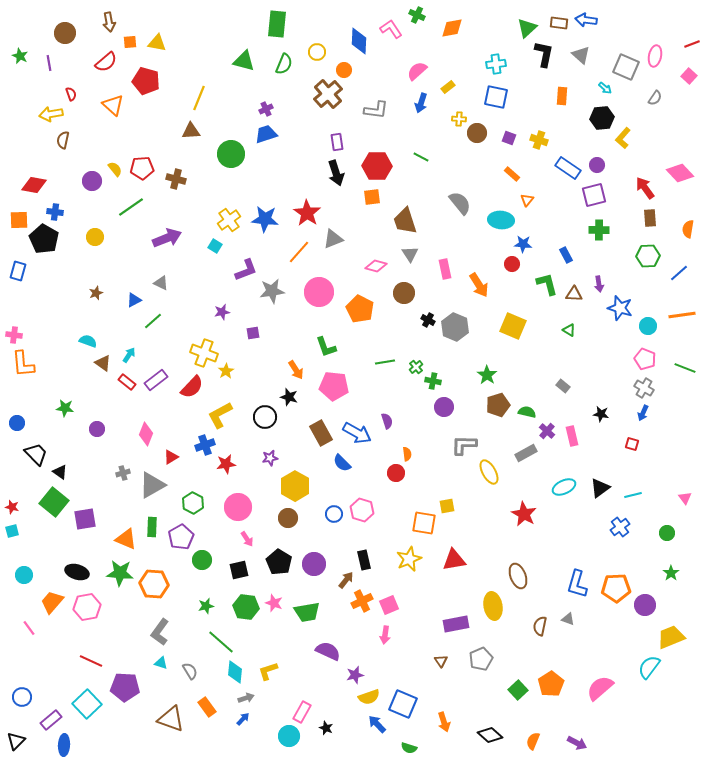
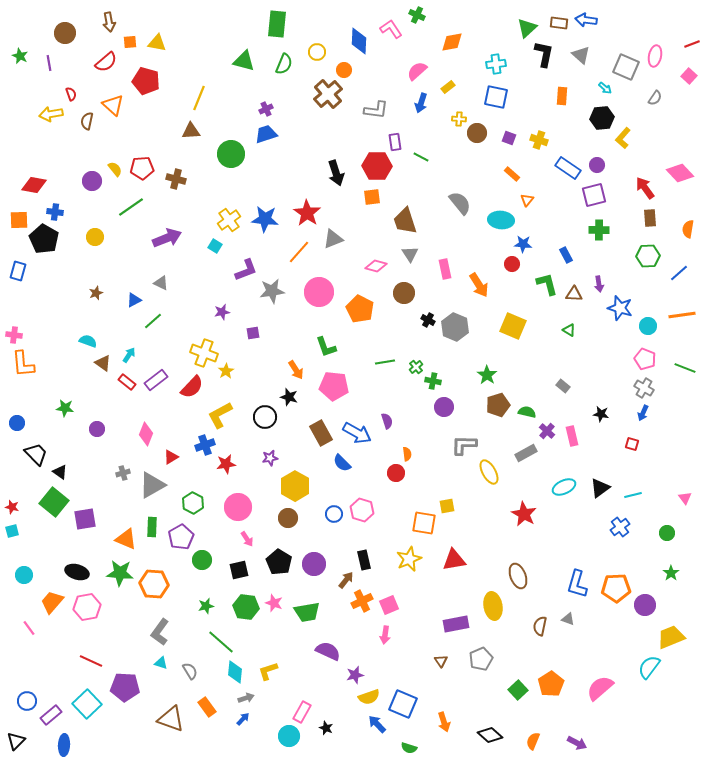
orange diamond at (452, 28): moved 14 px down
brown semicircle at (63, 140): moved 24 px right, 19 px up
purple rectangle at (337, 142): moved 58 px right
blue circle at (22, 697): moved 5 px right, 4 px down
purple rectangle at (51, 720): moved 5 px up
